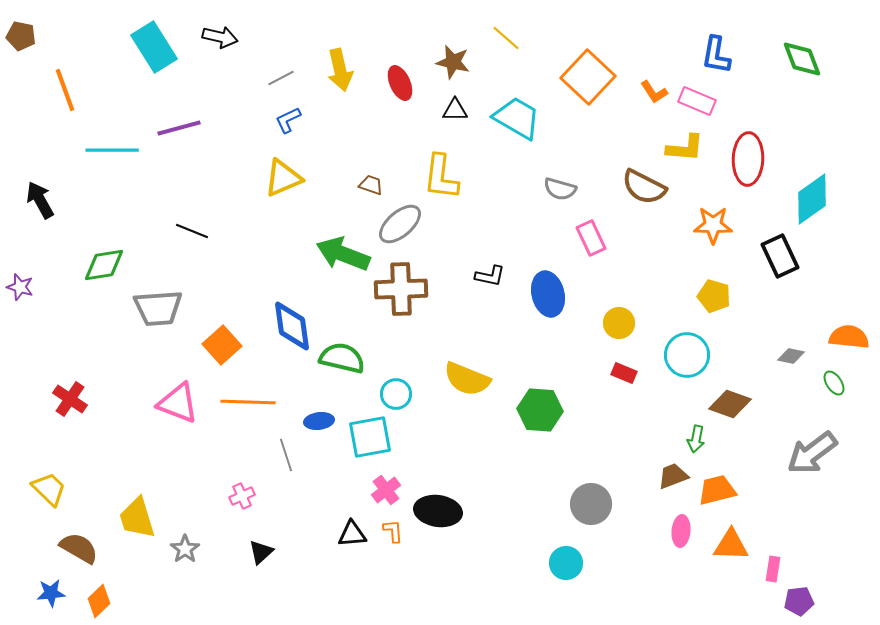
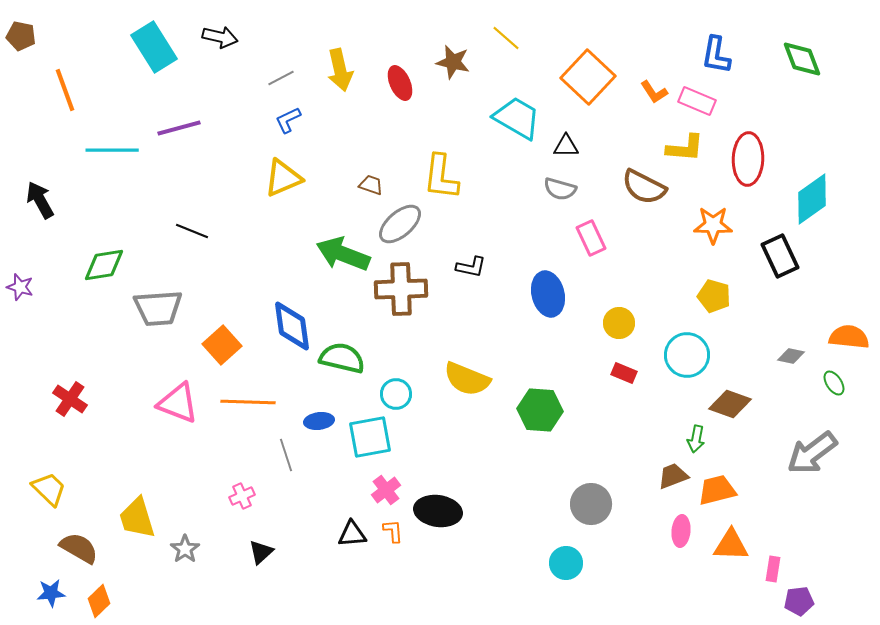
black triangle at (455, 110): moved 111 px right, 36 px down
black L-shape at (490, 276): moved 19 px left, 9 px up
